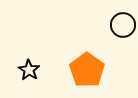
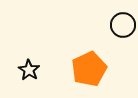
orange pentagon: moved 2 px right, 1 px up; rotated 12 degrees clockwise
